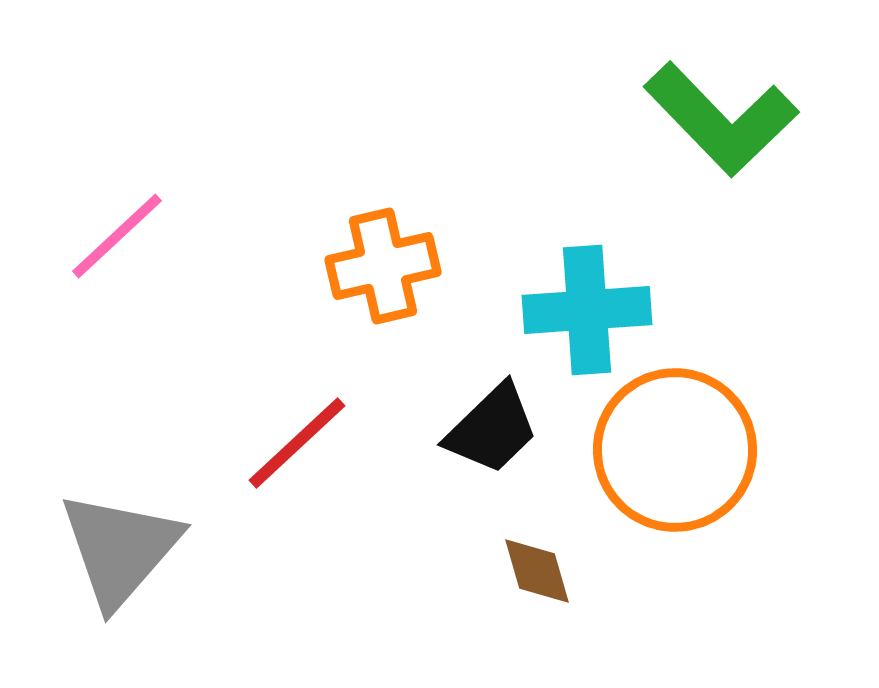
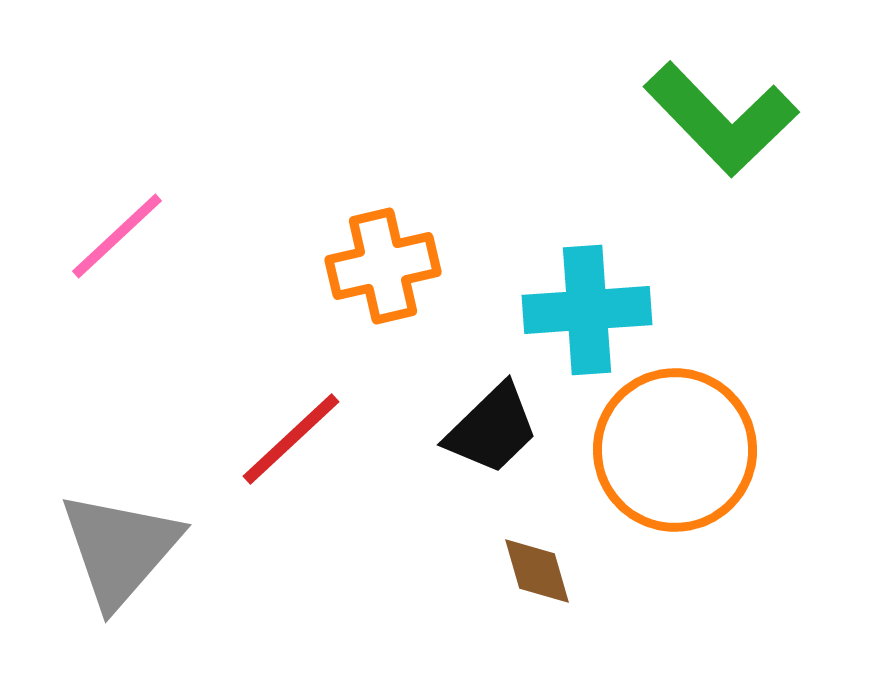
red line: moved 6 px left, 4 px up
